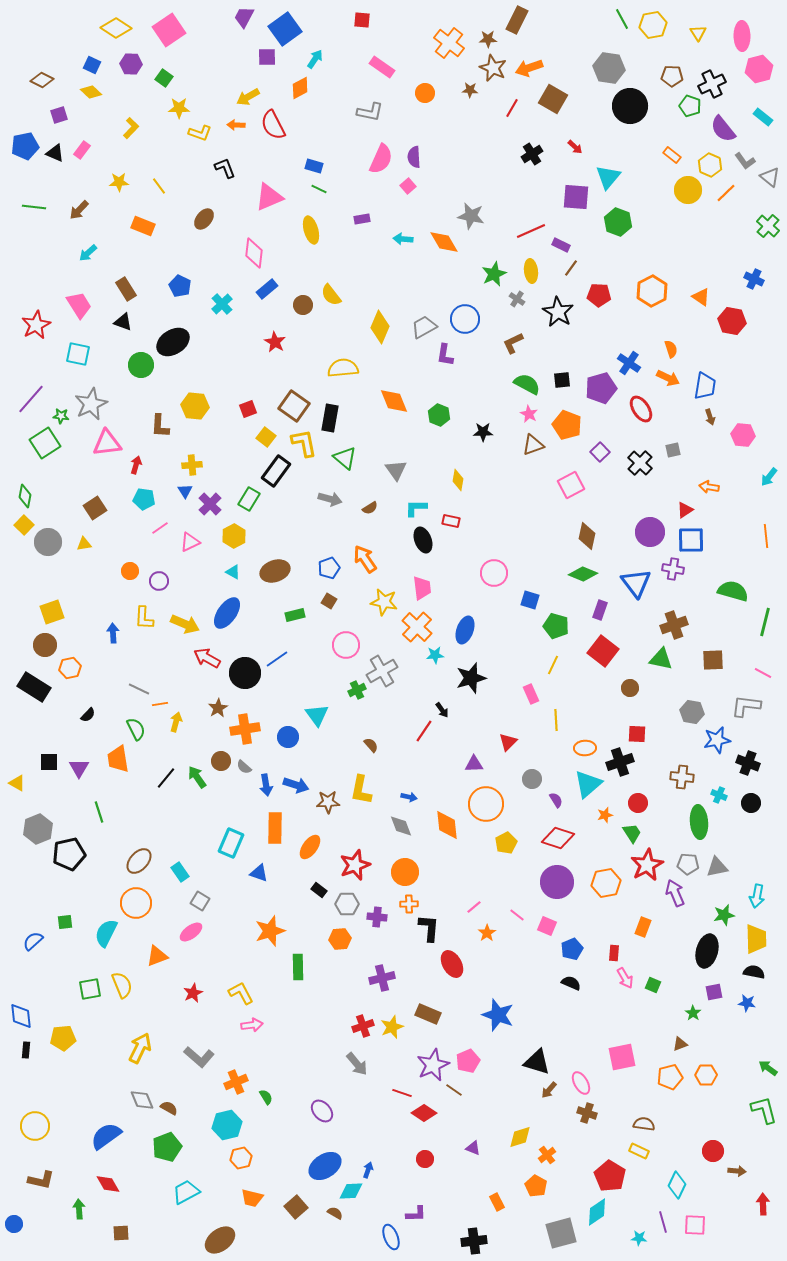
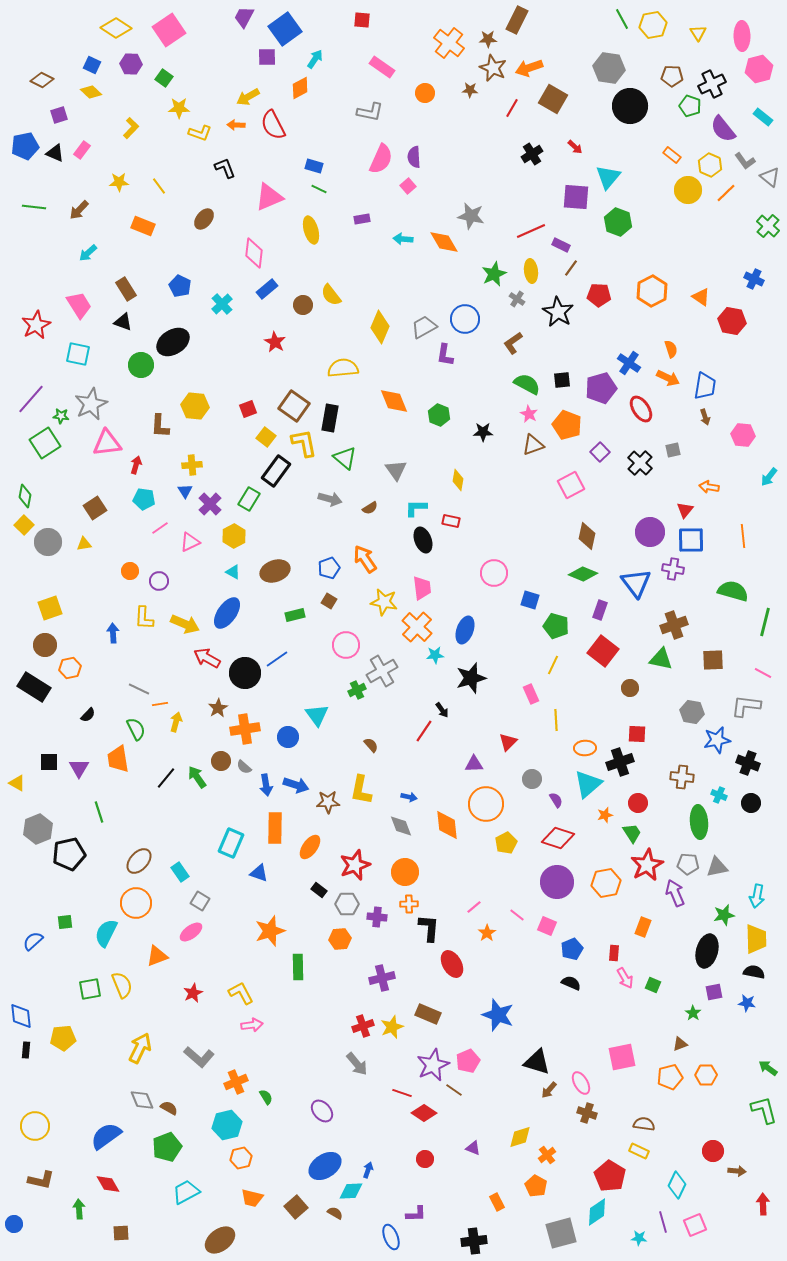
brown L-shape at (513, 343): rotated 10 degrees counterclockwise
brown arrow at (710, 417): moved 5 px left
red triangle at (685, 510): rotated 18 degrees counterclockwise
orange line at (766, 536): moved 23 px left
yellow square at (52, 612): moved 2 px left, 4 px up
pink square at (695, 1225): rotated 25 degrees counterclockwise
